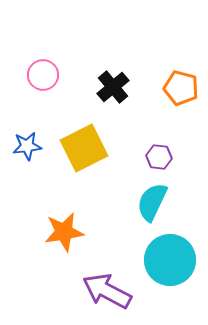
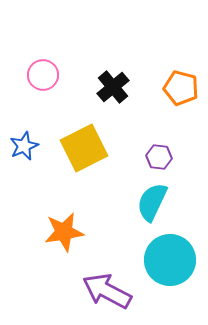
blue star: moved 3 px left; rotated 16 degrees counterclockwise
